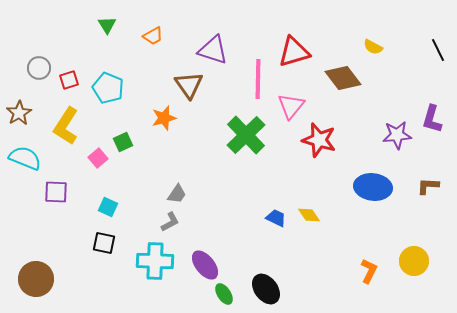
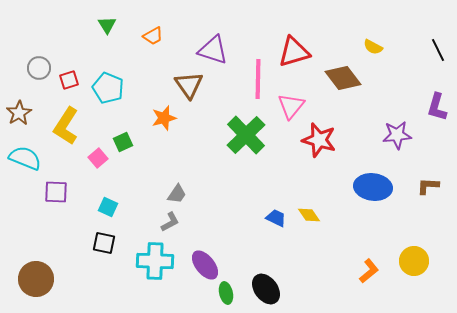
purple L-shape: moved 5 px right, 12 px up
orange L-shape: rotated 25 degrees clockwise
green ellipse: moved 2 px right, 1 px up; rotated 20 degrees clockwise
